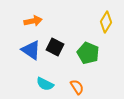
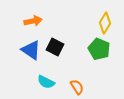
yellow diamond: moved 1 px left, 1 px down
green pentagon: moved 11 px right, 4 px up
cyan semicircle: moved 1 px right, 2 px up
